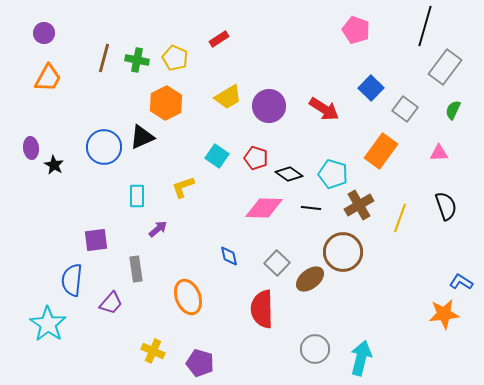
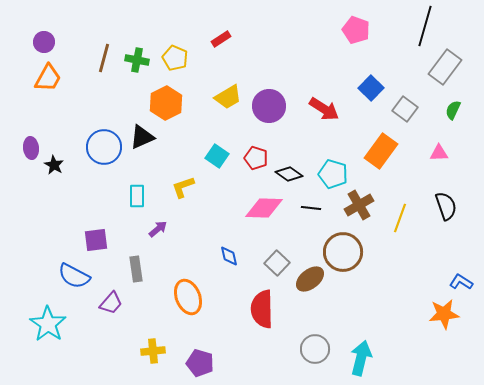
purple circle at (44, 33): moved 9 px down
red rectangle at (219, 39): moved 2 px right
blue semicircle at (72, 280): moved 2 px right, 4 px up; rotated 68 degrees counterclockwise
yellow cross at (153, 351): rotated 30 degrees counterclockwise
